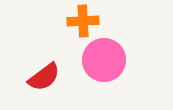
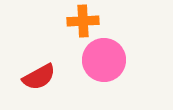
red semicircle: moved 5 px left; rotated 8 degrees clockwise
